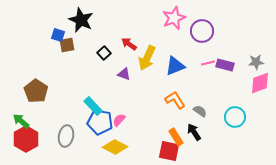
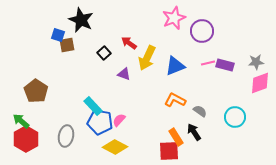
red arrow: moved 1 px up
orange L-shape: rotated 30 degrees counterclockwise
red square: rotated 15 degrees counterclockwise
